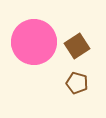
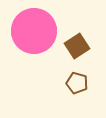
pink circle: moved 11 px up
